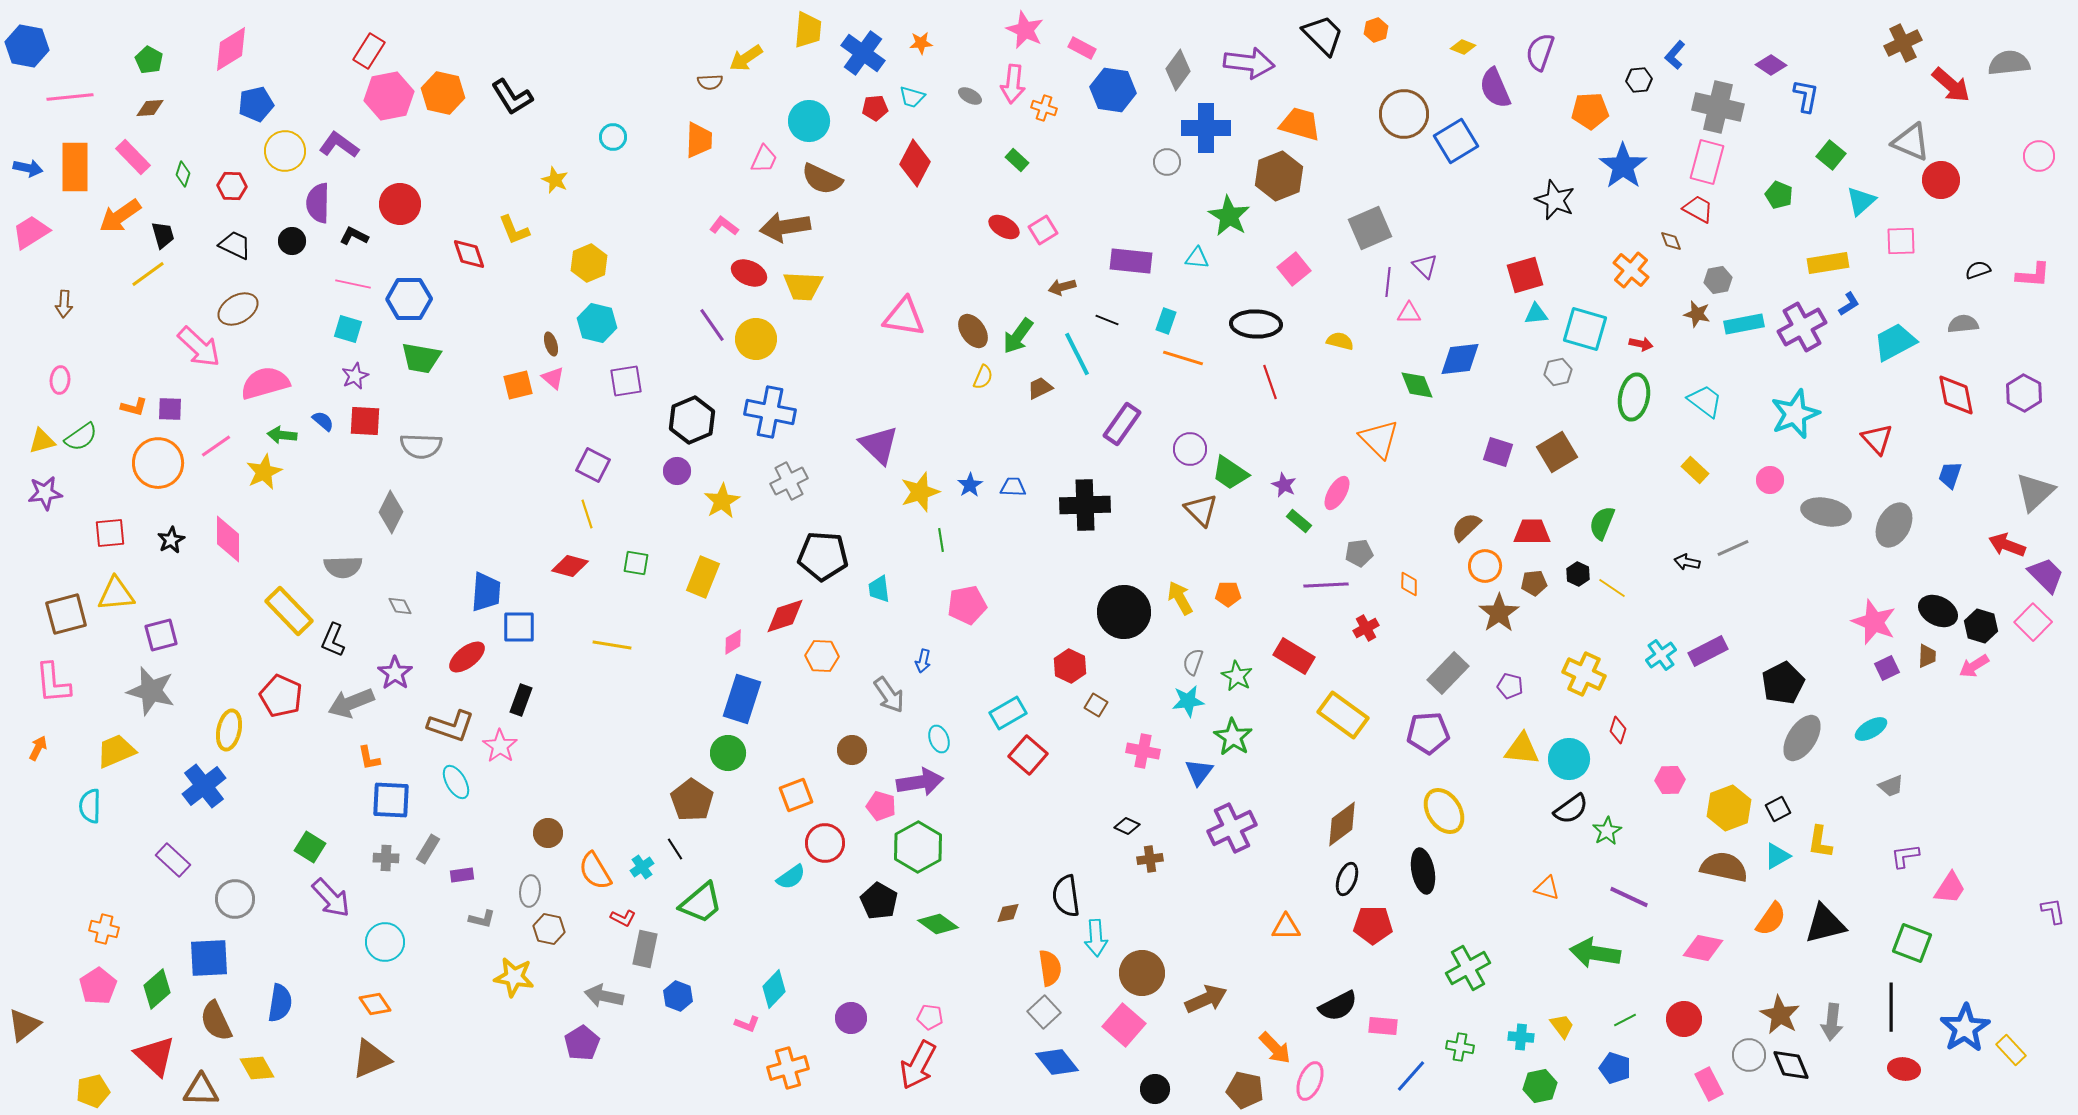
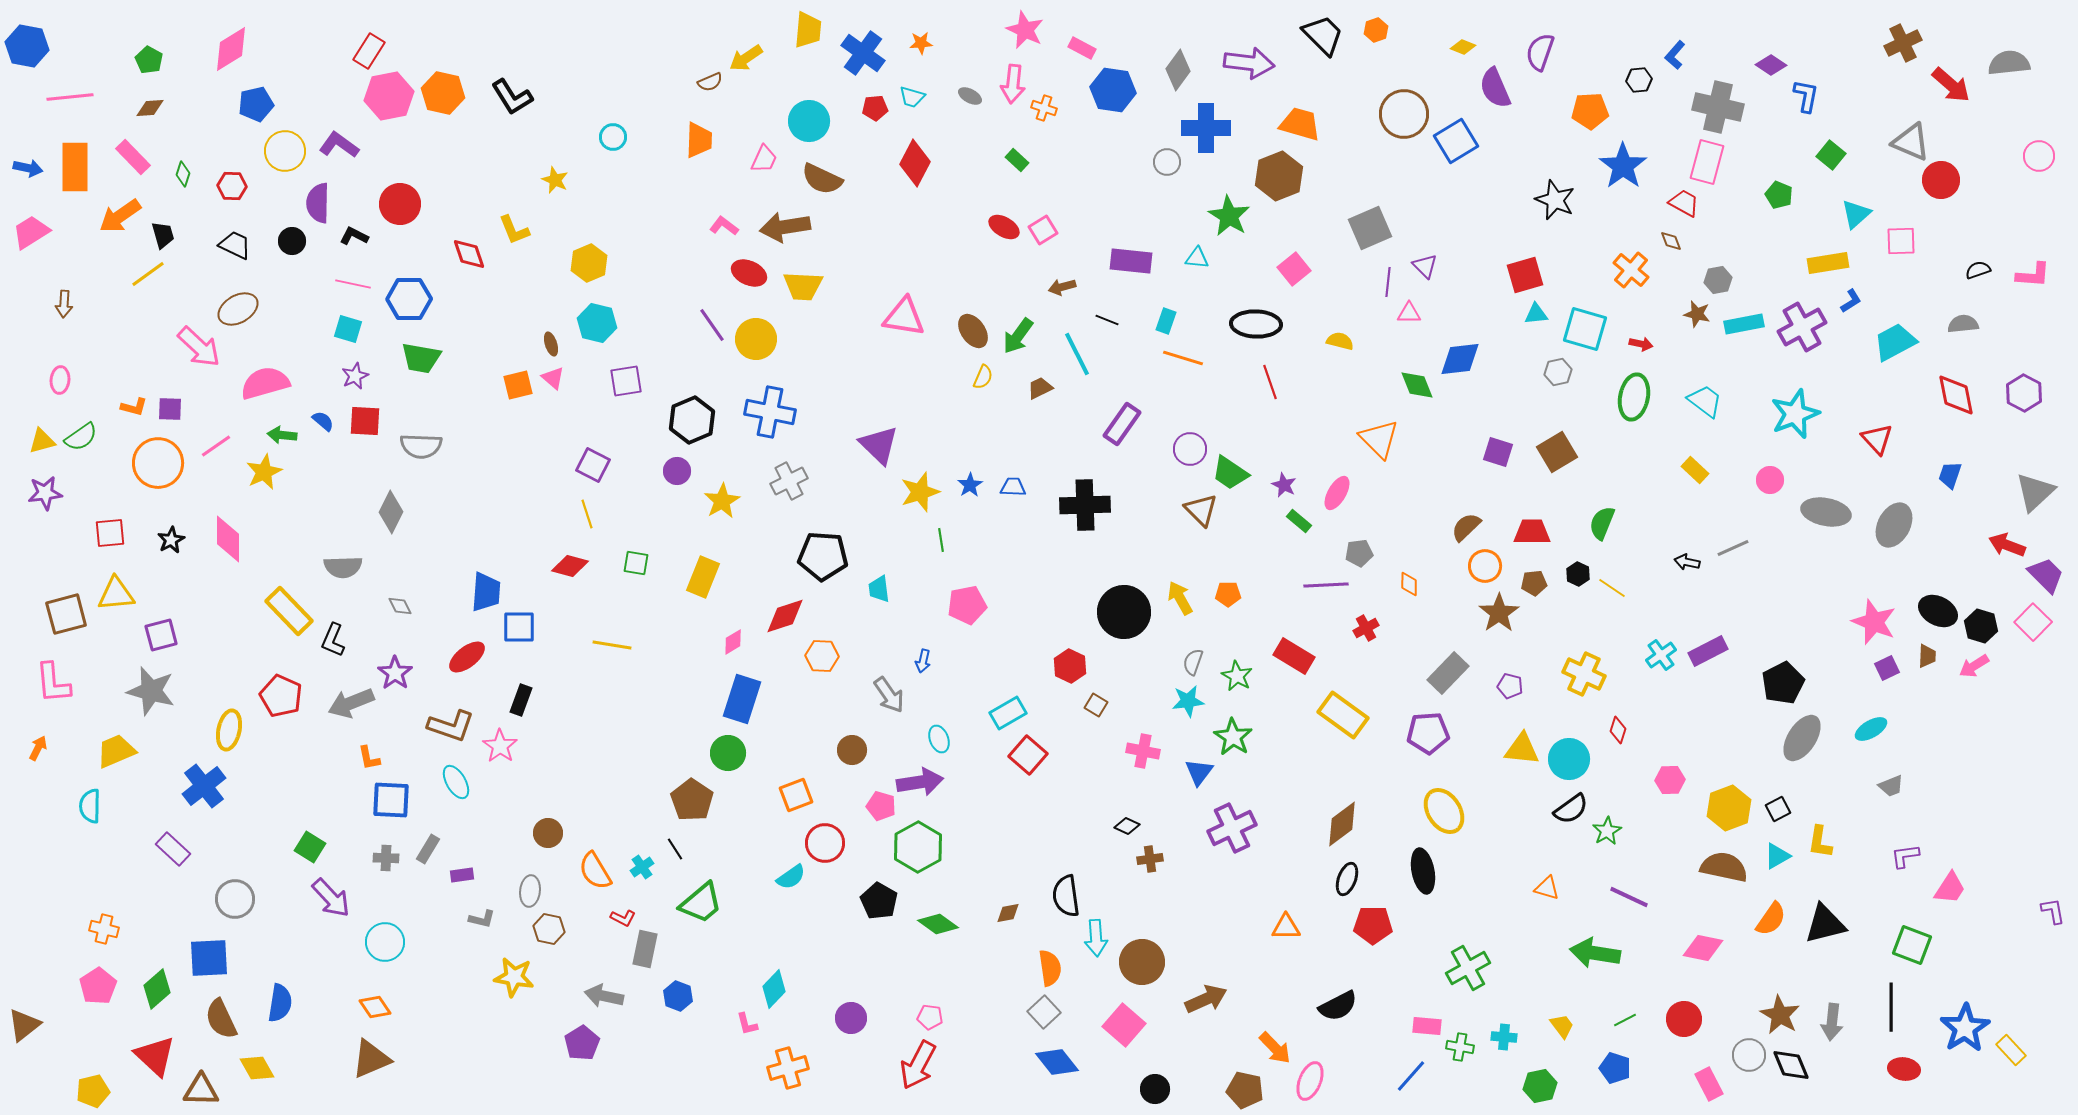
brown semicircle at (710, 82): rotated 20 degrees counterclockwise
cyan triangle at (1861, 201): moved 5 px left, 13 px down
red trapezoid at (1698, 209): moved 14 px left, 6 px up
blue L-shape at (1849, 304): moved 2 px right, 3 px up
purple rectangle at (173, 860): moved 11 px up
green square at (1912, 943): moved 2 px down
brown circle at (1142, 973): moved 11 px up
orange diamond at (375, 1004): moved 3 px down
brown semicircle at (216, 1021): moved 5 px right, 2 px up
pink L-shape at (747, 1024): rotated 55 degrees clockwise
pink rectangle at (1383, 1026): moved 44 px right
cyan cross at (1521, 1037): moved 17 px left
